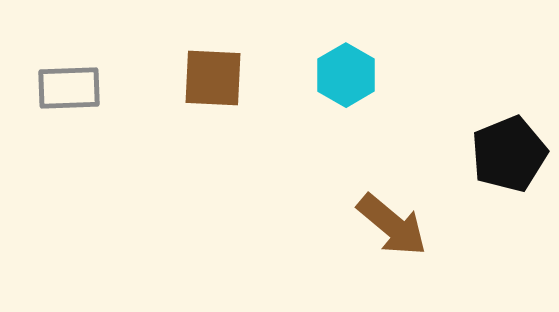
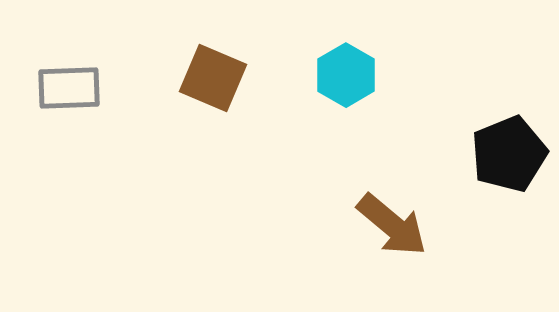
brown square: rotated 20 degrees clockwise
